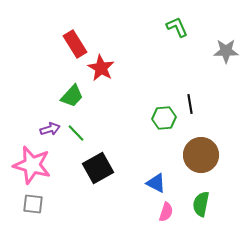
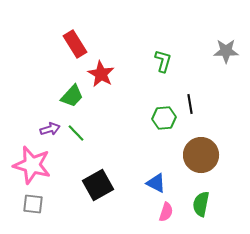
green L-shape: moved 14 px left, 34 px down; rotated 40 degrees clockwise
red star: moved 6 px down
black square: moved 17 px down
